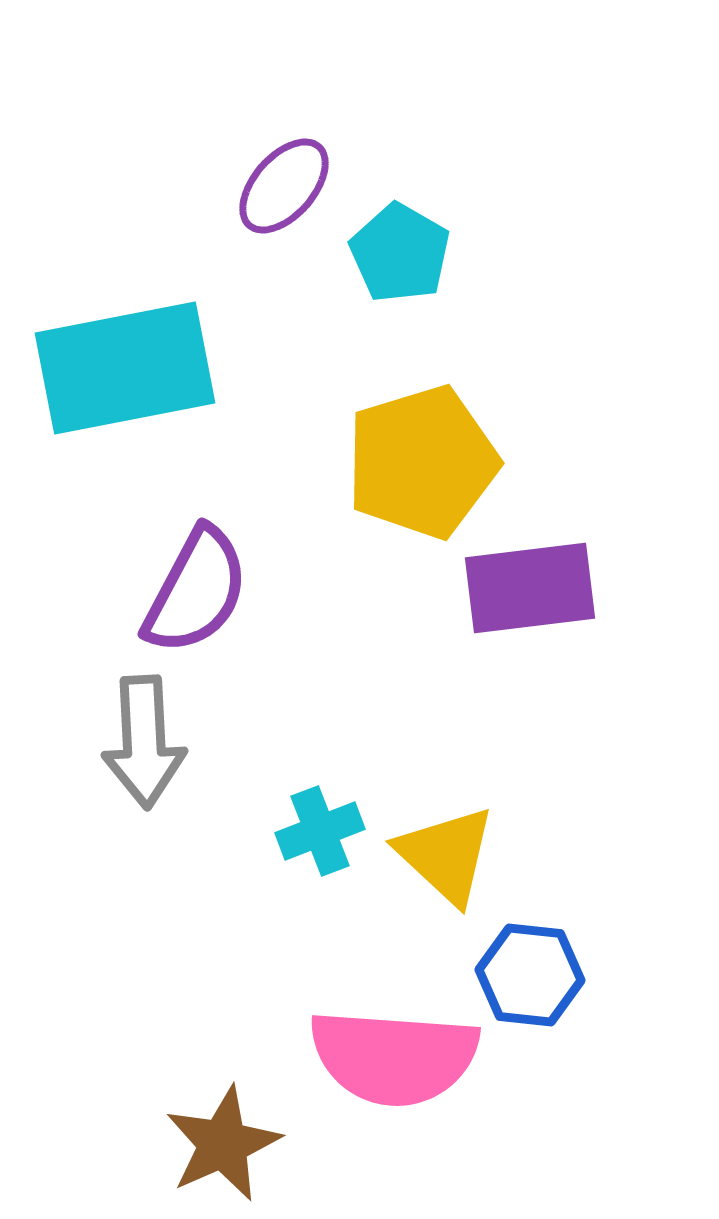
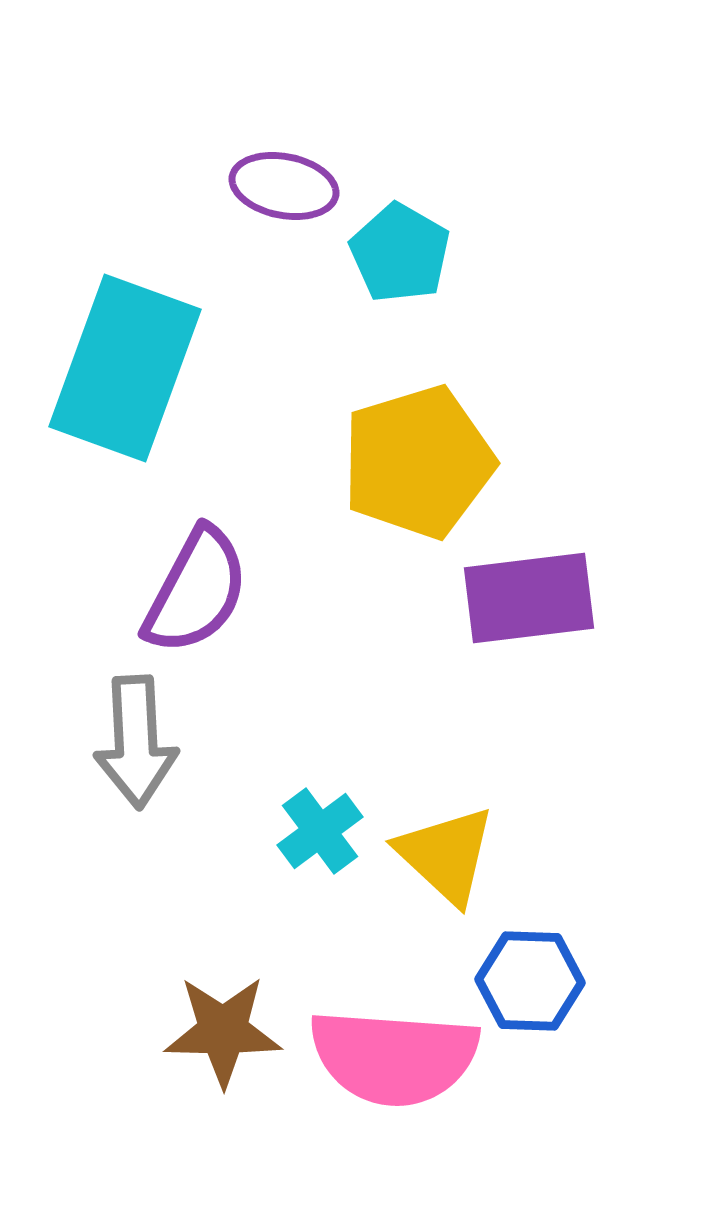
purple ellipse: rotated 60 degrees clockwise
cyan rectangle: rotated 59 degrees counterclockwise
yellow pentagon: moved 4 px left
purple rectangle: moved 1 px left, 10 px down
gray arrow: moved 8 px left
cyan cross: rotated 16 degrees counterclockwise
blue hexagon: moved 6 px down; rotated 4 degrees counterclockwise
brown star: moved 113 px up; rotated 25 degrees clockwise
